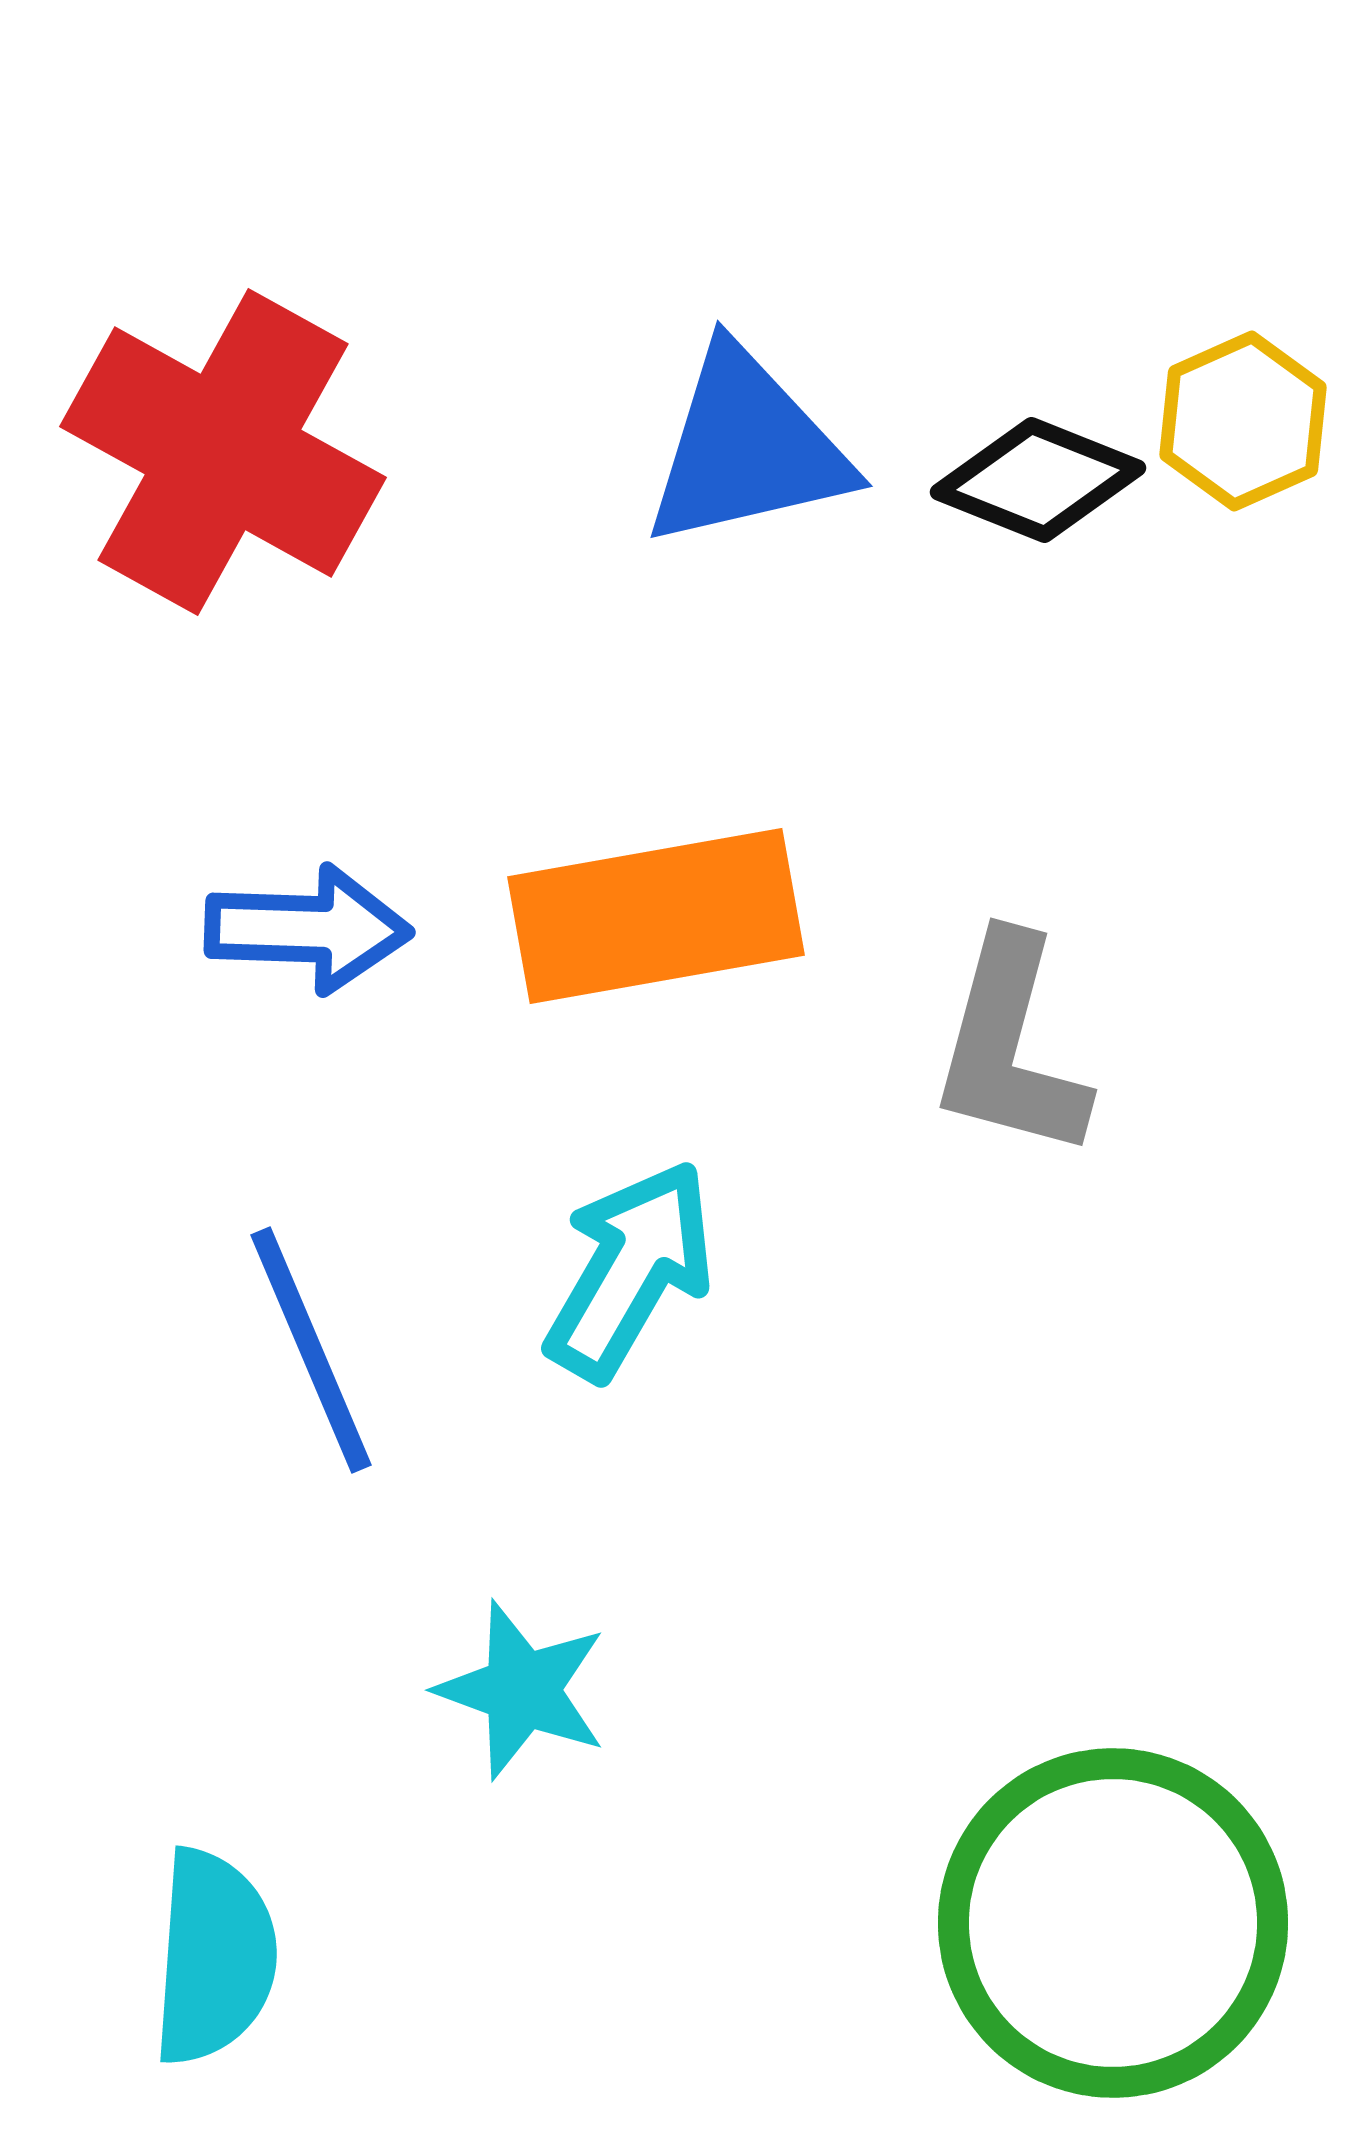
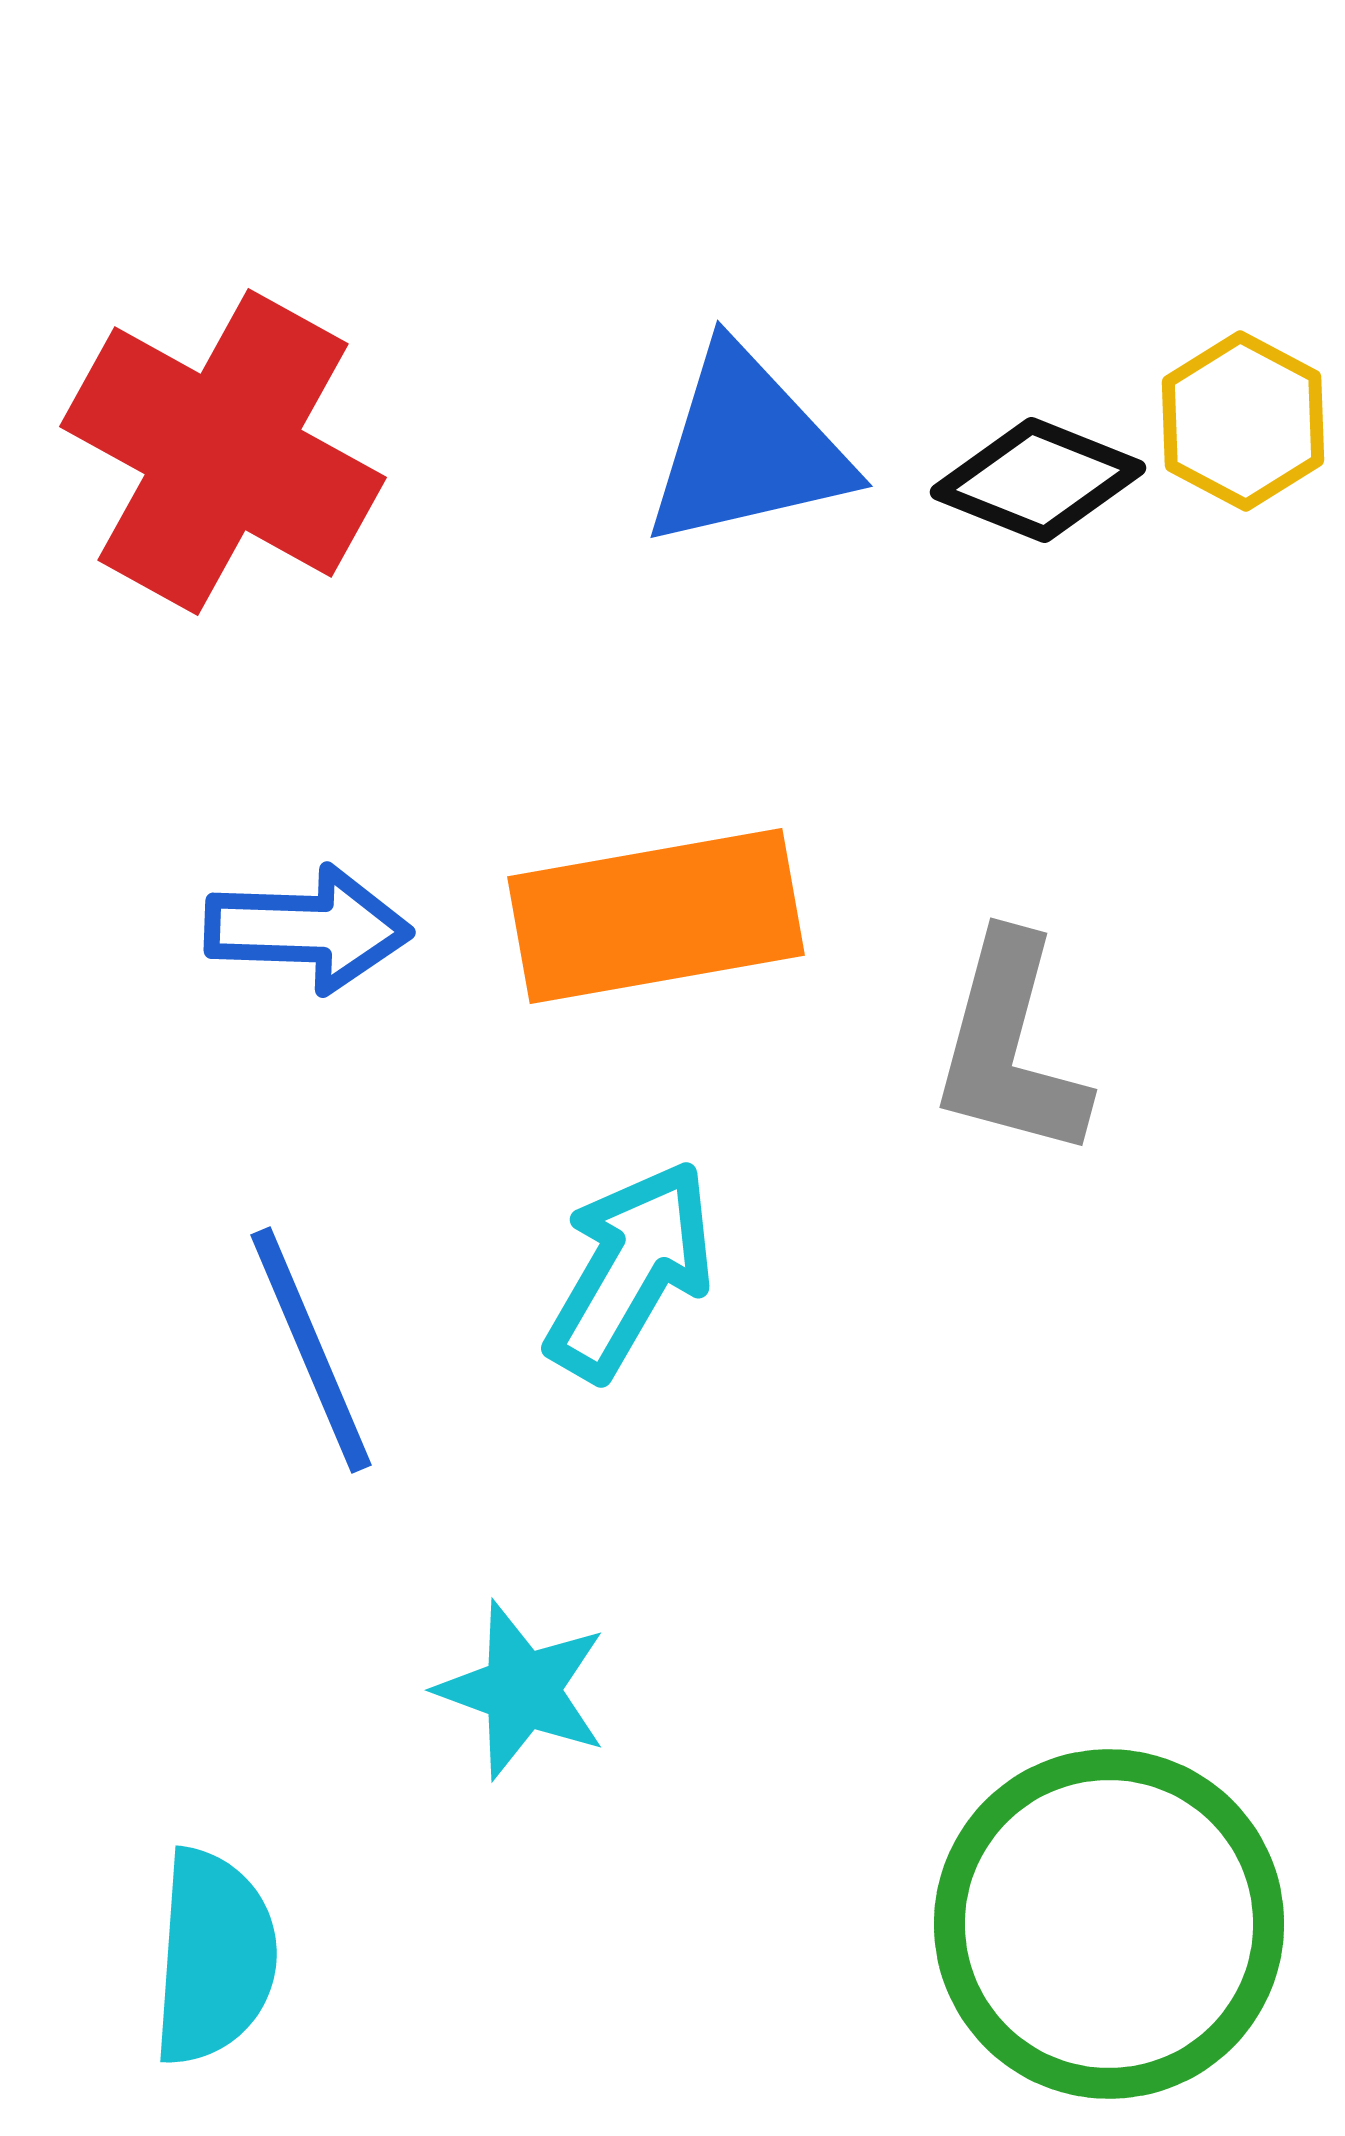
yellow hexagon: rotated 8 degrees counterclockwise
green circle: moved 4 px left, 1 px down
